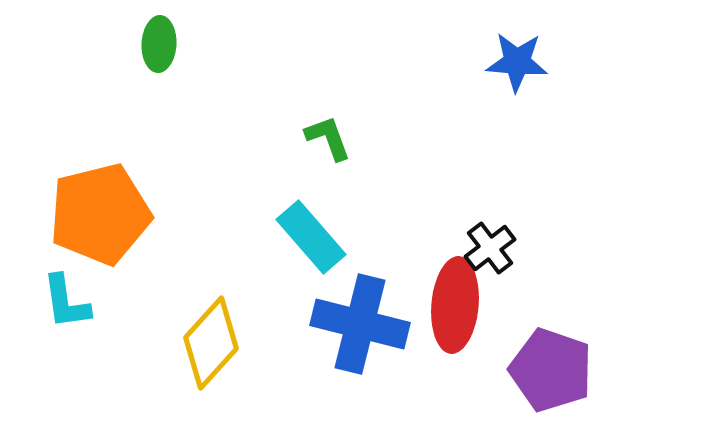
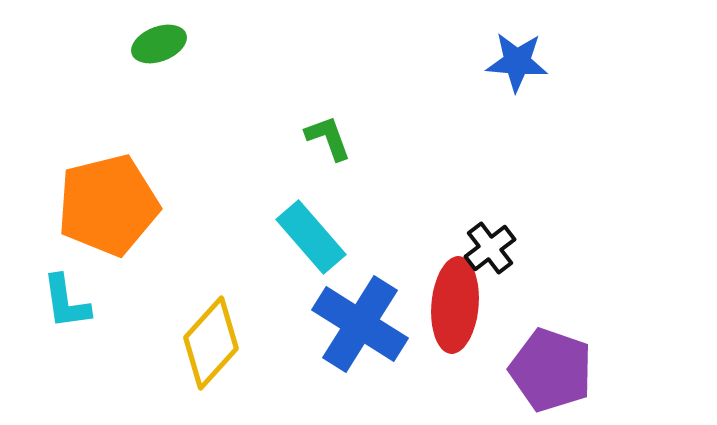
green ellipse: rotated 66 degrees clockwise
orange pentagon: moved 8 px right, 9 px up
blue cross: rotated 18 degrees clockwise
